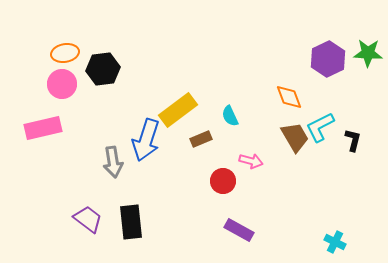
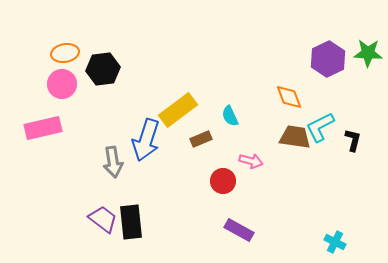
brown trapezoid: rotated 52 degrees counterclockwise
purple trapezoid: moved 15 px right
